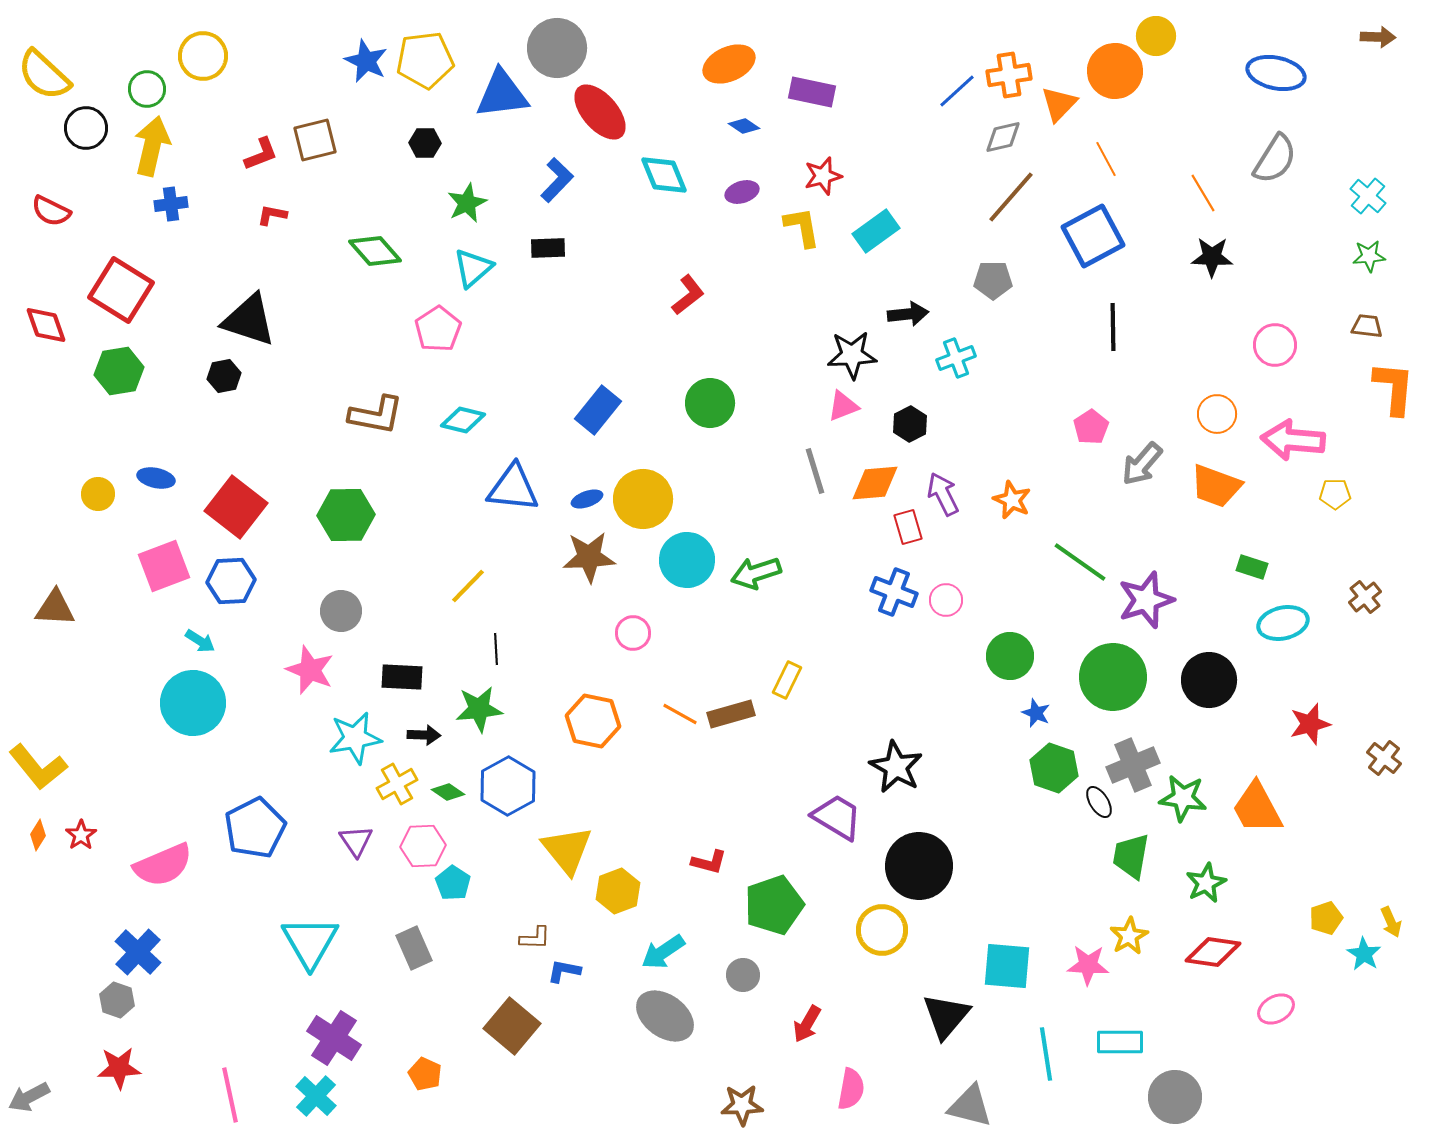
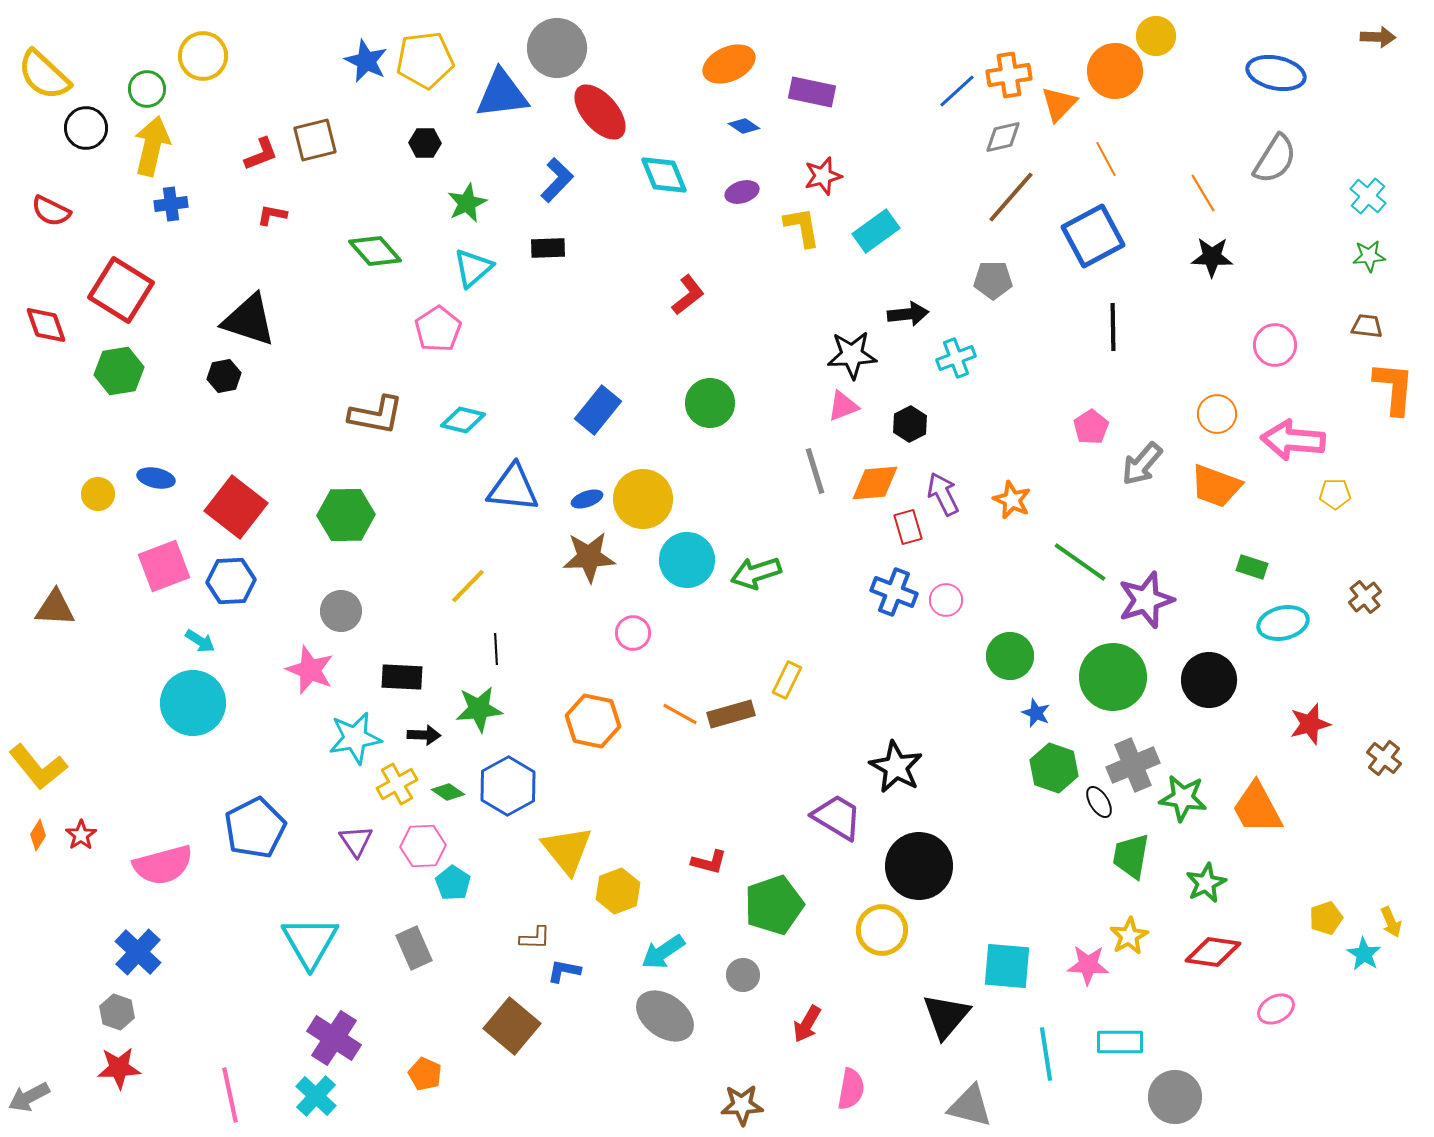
pink semicircle at (163, 865): rotated 8 degrees clockwise
gray hexagon at (117, 1000): moved 12 px down
